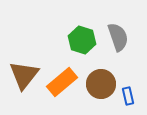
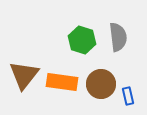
gray semicircle: rotated 12 degrees clockwise
orange rectangle: rotated 48 degrees clockwise
